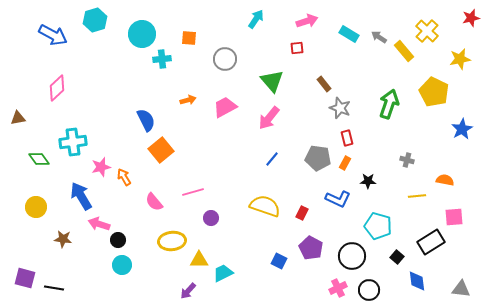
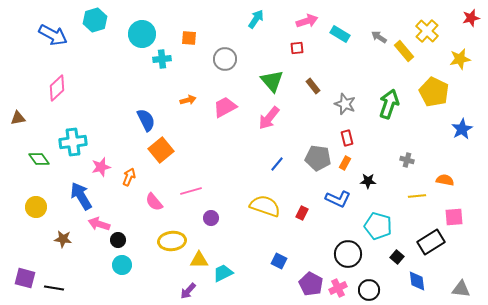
cyan rectangle at (349, 34): moved 9 px left
brown rectangle at (324, 84): moved 11 px left, 2 px down
gray star at (340, 108): moved 5 px right, 4 px up
blue line at (272, 159): moved 5 px right, 5 px down
orange arrow at (124, 177): moved 5 px right; rotated 54 degrees clockwise
pink line at (193, 192): moved 2 px left, 1 px up
purple pentagon at (311, 248): moved 36 px down
black circle at (352, 256): moved 4 px left, 2 px up
